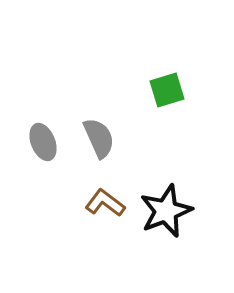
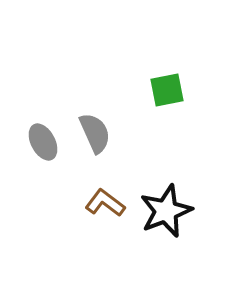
green square: rotated 6 degrees clockwise
gray semicircle: moved 4 px left, 5 px up
gray ellipse: rotated 6 degrees counterclockwise
